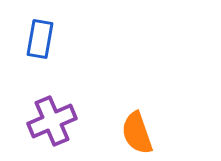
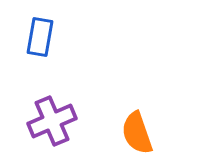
blue rectangle: moved 2 px up
